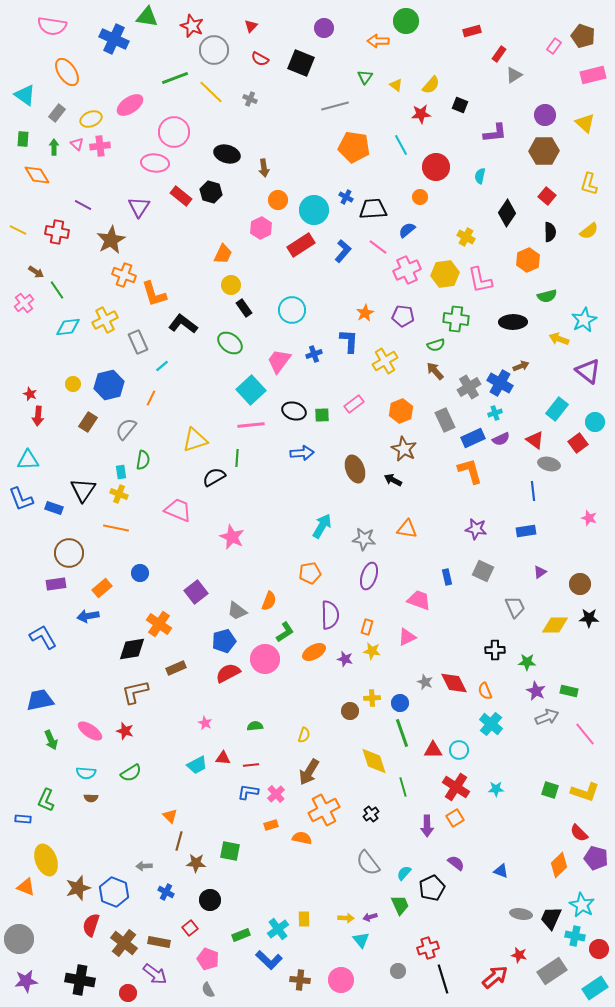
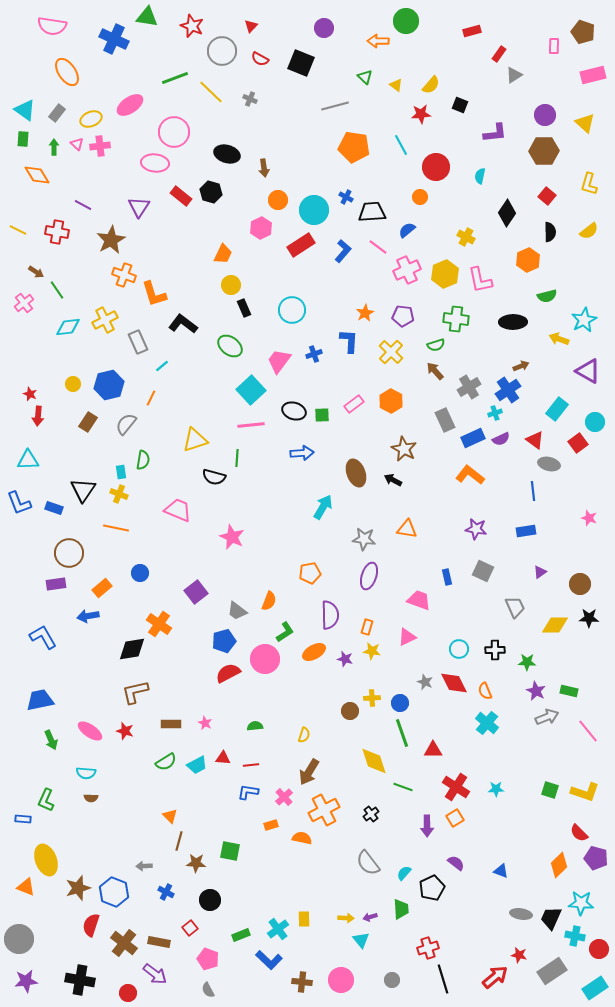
brown pentagon at (583, 36): moved 4 px up
pink rectangle at (554, 46): rotated 35 degrees counterclockwise
gray circle at (214, 50): moved 8 px right, 1 px down
green triangle at (365, 77): rotated 21 degrees counterclockwise
cyan triangle at (25, 95): moved 15 px down
black trapezoid at (373, 209): moved 1 px left, 3 px down
yellow hexagon at (445, 274): rotated 16 degrees counterclockwise
black rectangle at (244, 308): rotated 12 degrees clockwise
green ellipse at (230, 343): moved 3 px down
yellow cross at (385, 361): moved 6 px right, 9 px up; rotated 15 degrees counterclockwise
purple triangle at (588, 371): rotated 8 degrees counterclockwise
blue cross at (500, 383): moved 8 px right, 7 px down; rotated 25 degrees clockwise
orange hexagon at (401, 411): moved 10 px left, 10 px up; rotated 10 degrees counterclockwise
gray semicircle at (126, 429): moved 5 px up
brown ellipse at (355, 469): moved 1 px right, 4 px down
orange L-shape at (470, 471): moved 4 px down; rotated 36 degrees counterclockwise
black semicircle at (214, 477): rotated 135 degrees counterclockwise
blue L-shape at (21, 499): moved 2 px left, 4 px down
cyan arrow at (322, 526): moved 1 px right, 19 px up
brown rectangle at (176, 668): moved 5 px left, 56 px down; rotated 24 degrees clockwise
cyan cross at (491, 724): moved 4 px left, 1 px up
pink line at (585, 734): moved 3 px right, 3 px up
cyan circle at (459, 750): moved 101 px up
green semicircle at (131, 773): moved 35 px right, 11 px up
green line at (403, 787): rotated 54 degrees counterclockwise
pink cross at (276, 794): moved 8 px right, 3 px down
green trapezoid at (400, 905): moved 1 px right, 4 px down; rotated 20 degrees clockwise
cyan star at (582, 905): moved 1 px left, 2 px up; rotated 25 degrees counterclockwise
gray circle at (398, 971): moved 6 px left, 9 px down
brown cross at (300, 980): moved 2 px right, 2 px down
